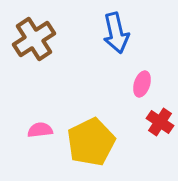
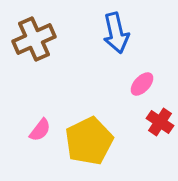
brown cross: rotated 9 degrees clockwise
pink ellipse: rotated 25 degrees clockwise
pink semicircle: rotated 135 degrees clockwise
yellow pentagon: moved 2 px left, 1 px up
